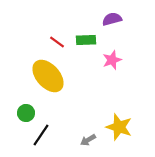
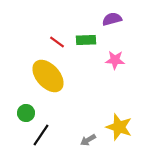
pink star: moved 3 px right; rotated 24 degrees clockwise
